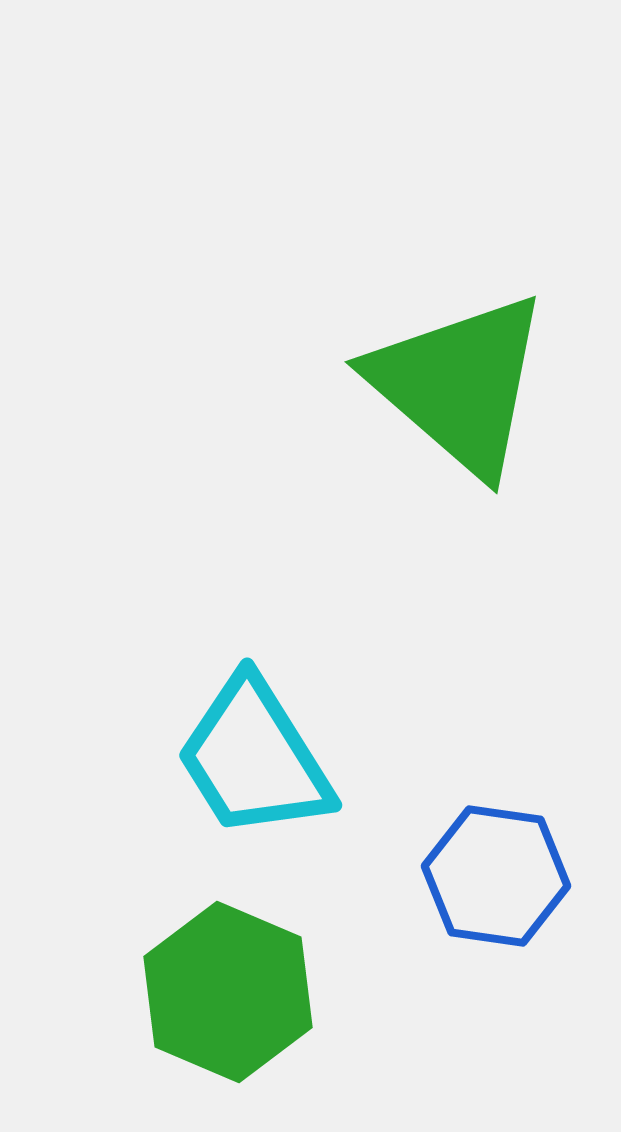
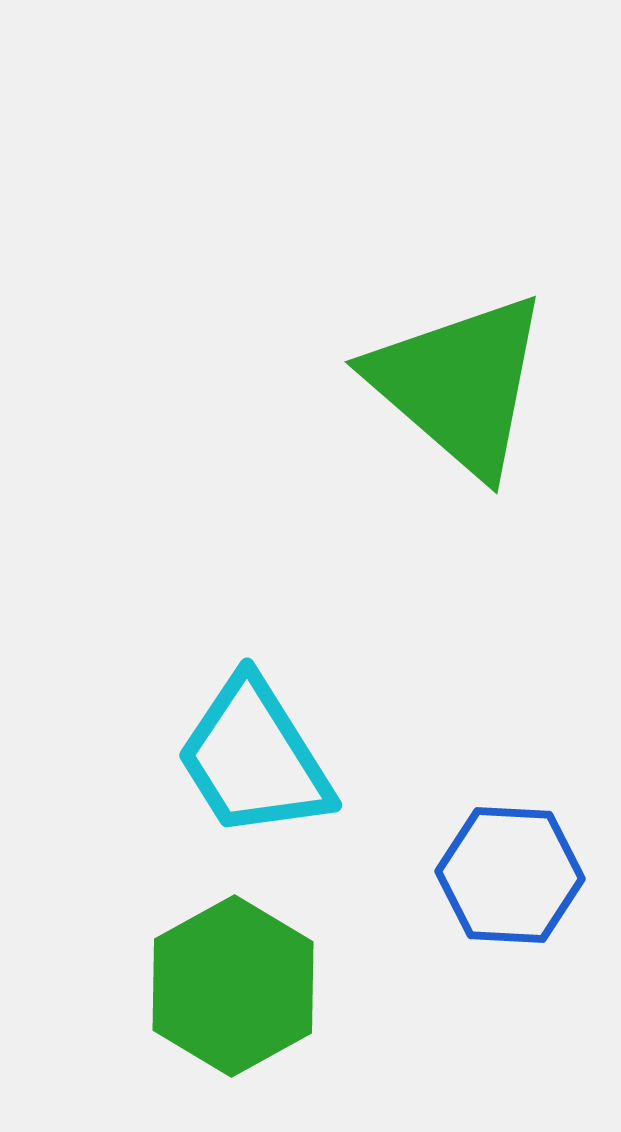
blue hexagon: moved 14 px right, 1 px up; rotated 5 degrees counterclockwise
green hexagon: moved 5 px right, 6 px up; rotated 8 degrees clockwise
